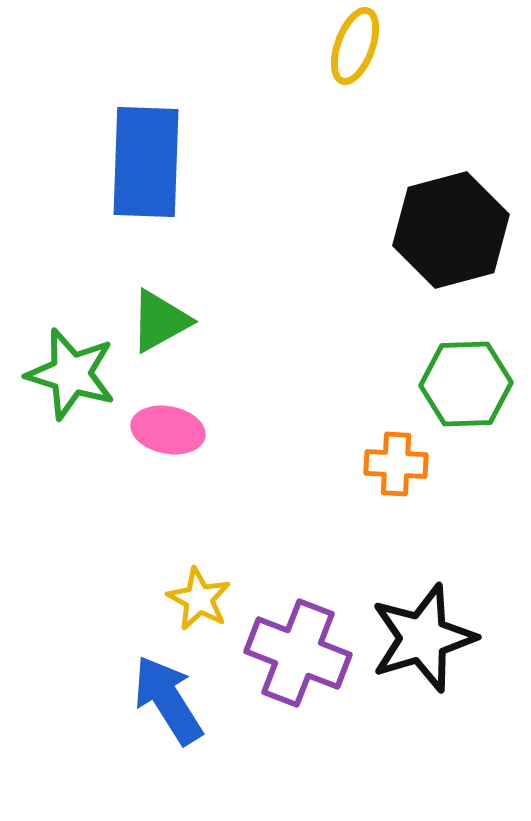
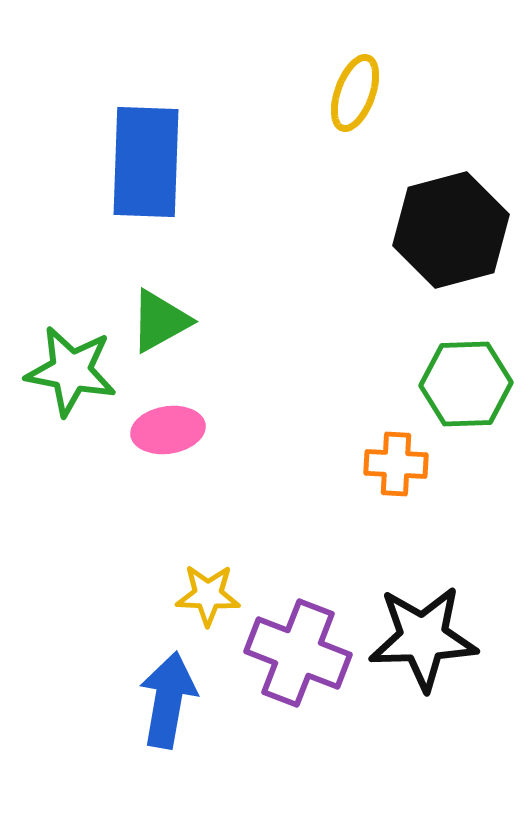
yellow ellipse: moved 47 px down
green star: moved 3 px up; rotated 6 degrees counterclockwise
pink ellipse: rotated 20 degrees counterclockwise
yellow star: moved 9 px right, 4 px up; rotated 26 degrees counterclockwise
black star: rotated 15 degrees clockwise
blue arrow: rotated 42 degrees clockwise
